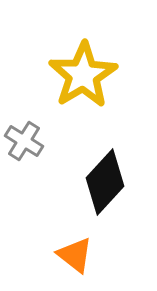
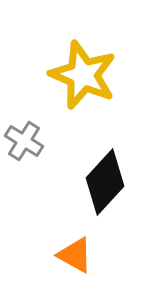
yellow star: rotated 18 degrees counterclockwise
orange triangle: rotated 9 degrees counterclockwise
